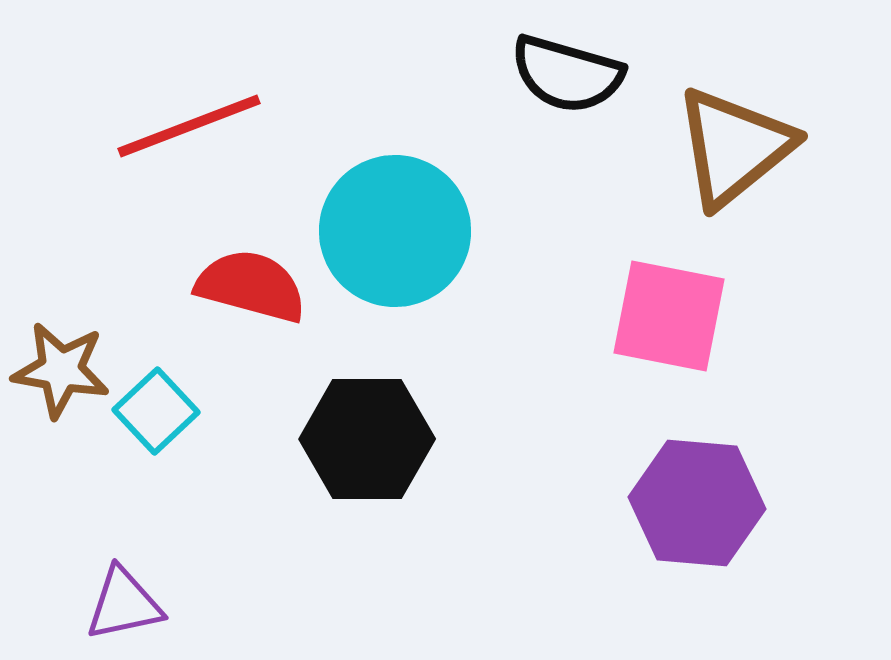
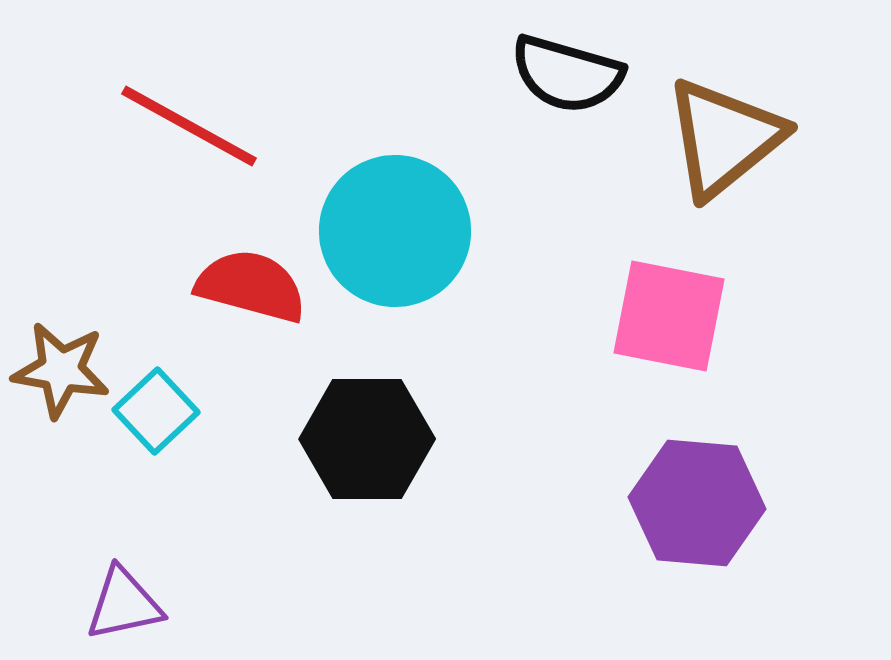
red line: rotated 50 degrees clockwise
brown triangle: moved 10 px left, 9 px up
